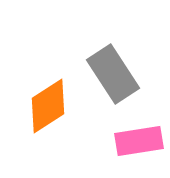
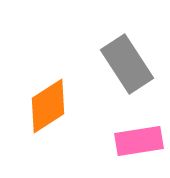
gray rectangle: moved 14 px right, 10 px up
